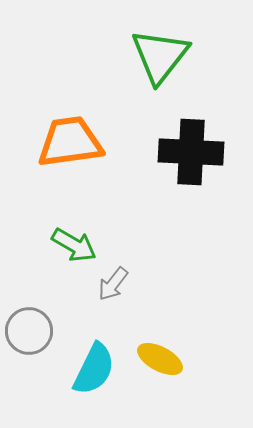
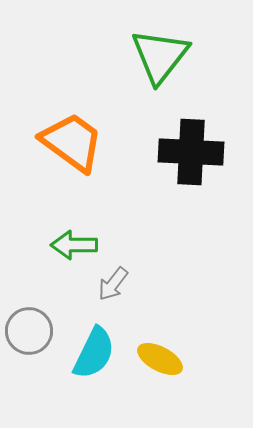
orange trapezoid: moved 2 px right; rotated 44 degrees clockwise
green arrow: rotated 150 degrees clockwise
cyan semicircle: moved 16 px up
